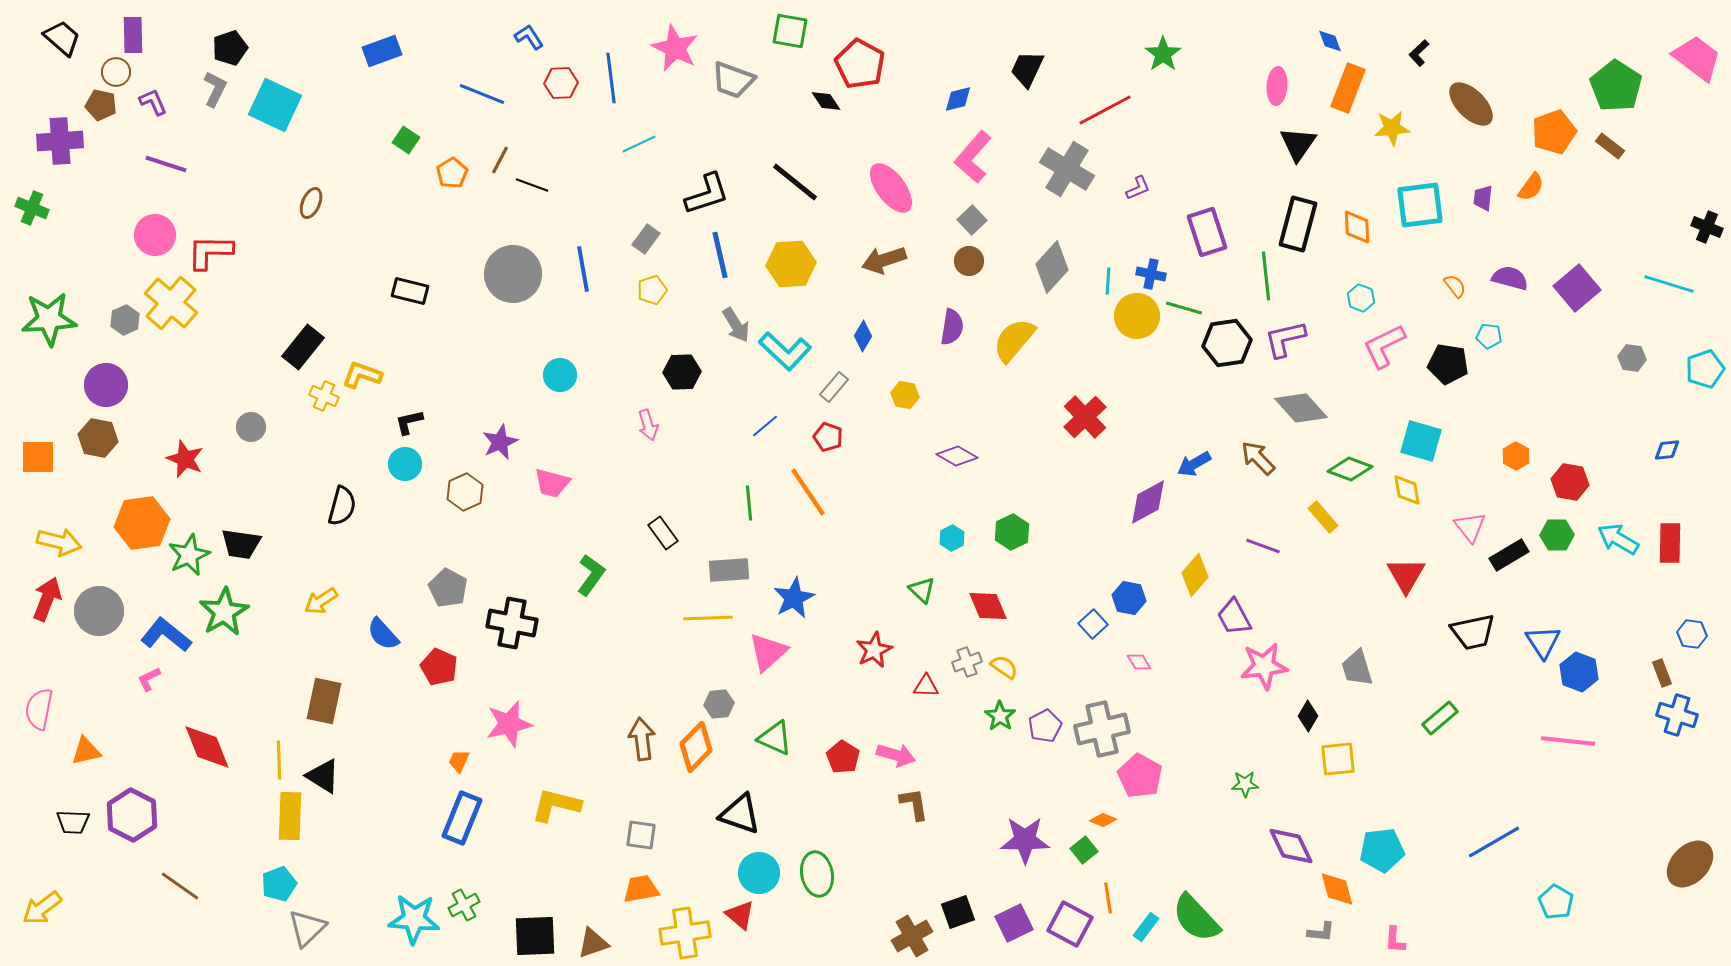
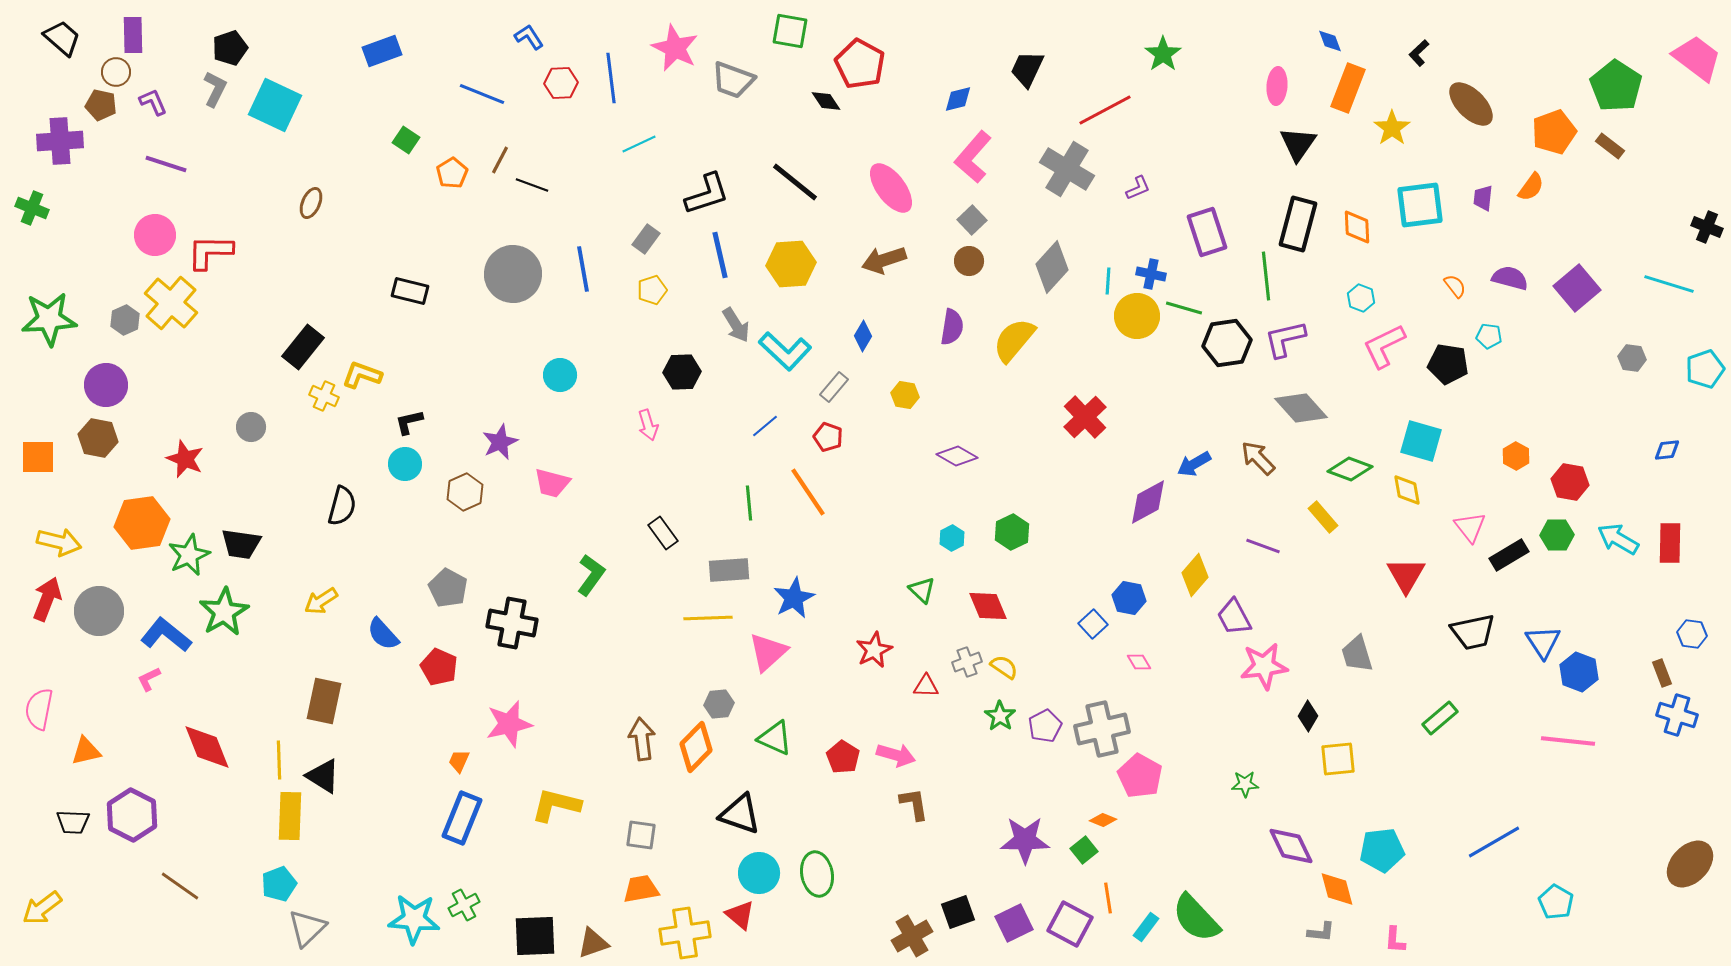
yellow star at (1392, 128): rotated 30 degrees counterclockwise
gray trapezoid at (1357, 668): moved 14 px up
